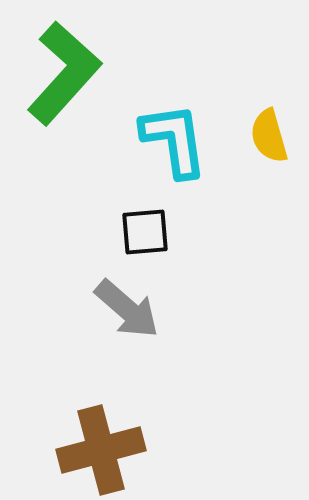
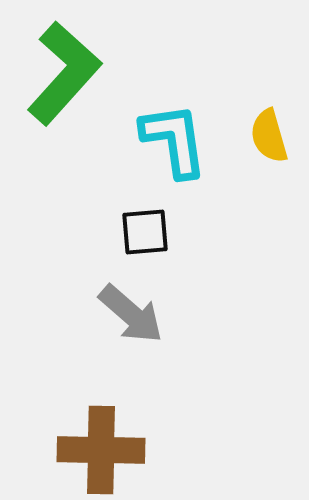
gray arrow: moved 4 px right, 5 px down
brown cross: rotated 16 degrees clockwise
